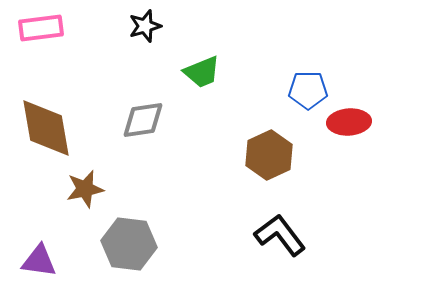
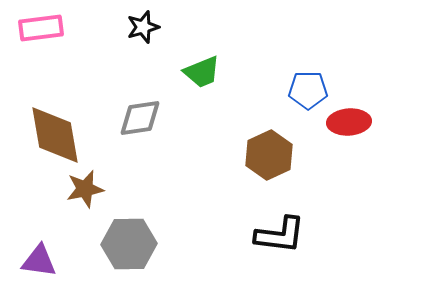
black star: moved 2 px left, 1 px down
gray diamond: moved 3 px left, 2 px up
brown diamond: moved 9 px right, 7 px down
black L-shape: rotated 134 degrees clockwise
gray hexagon: rotated 8 degrees counterclockwise
